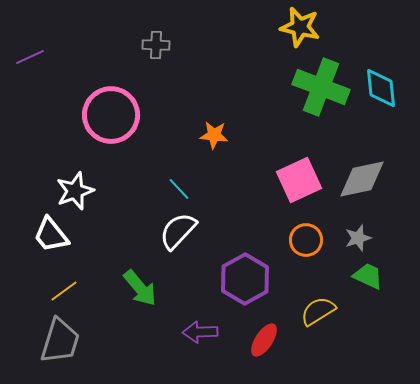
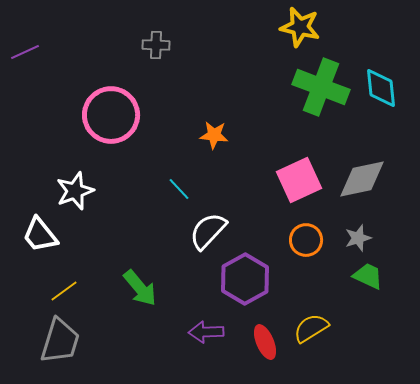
purple line: moved 5 px left, 5 px up
white semicircle: moved 30 px right
white trapezoid: moved 11 px left
yellow semicircle: moved 7 px left, 17 px down
purple arrow: moved 6 px right
red ellipse: moved 1 px right, 2 px down; rotated 56 degrees counterclockwise
